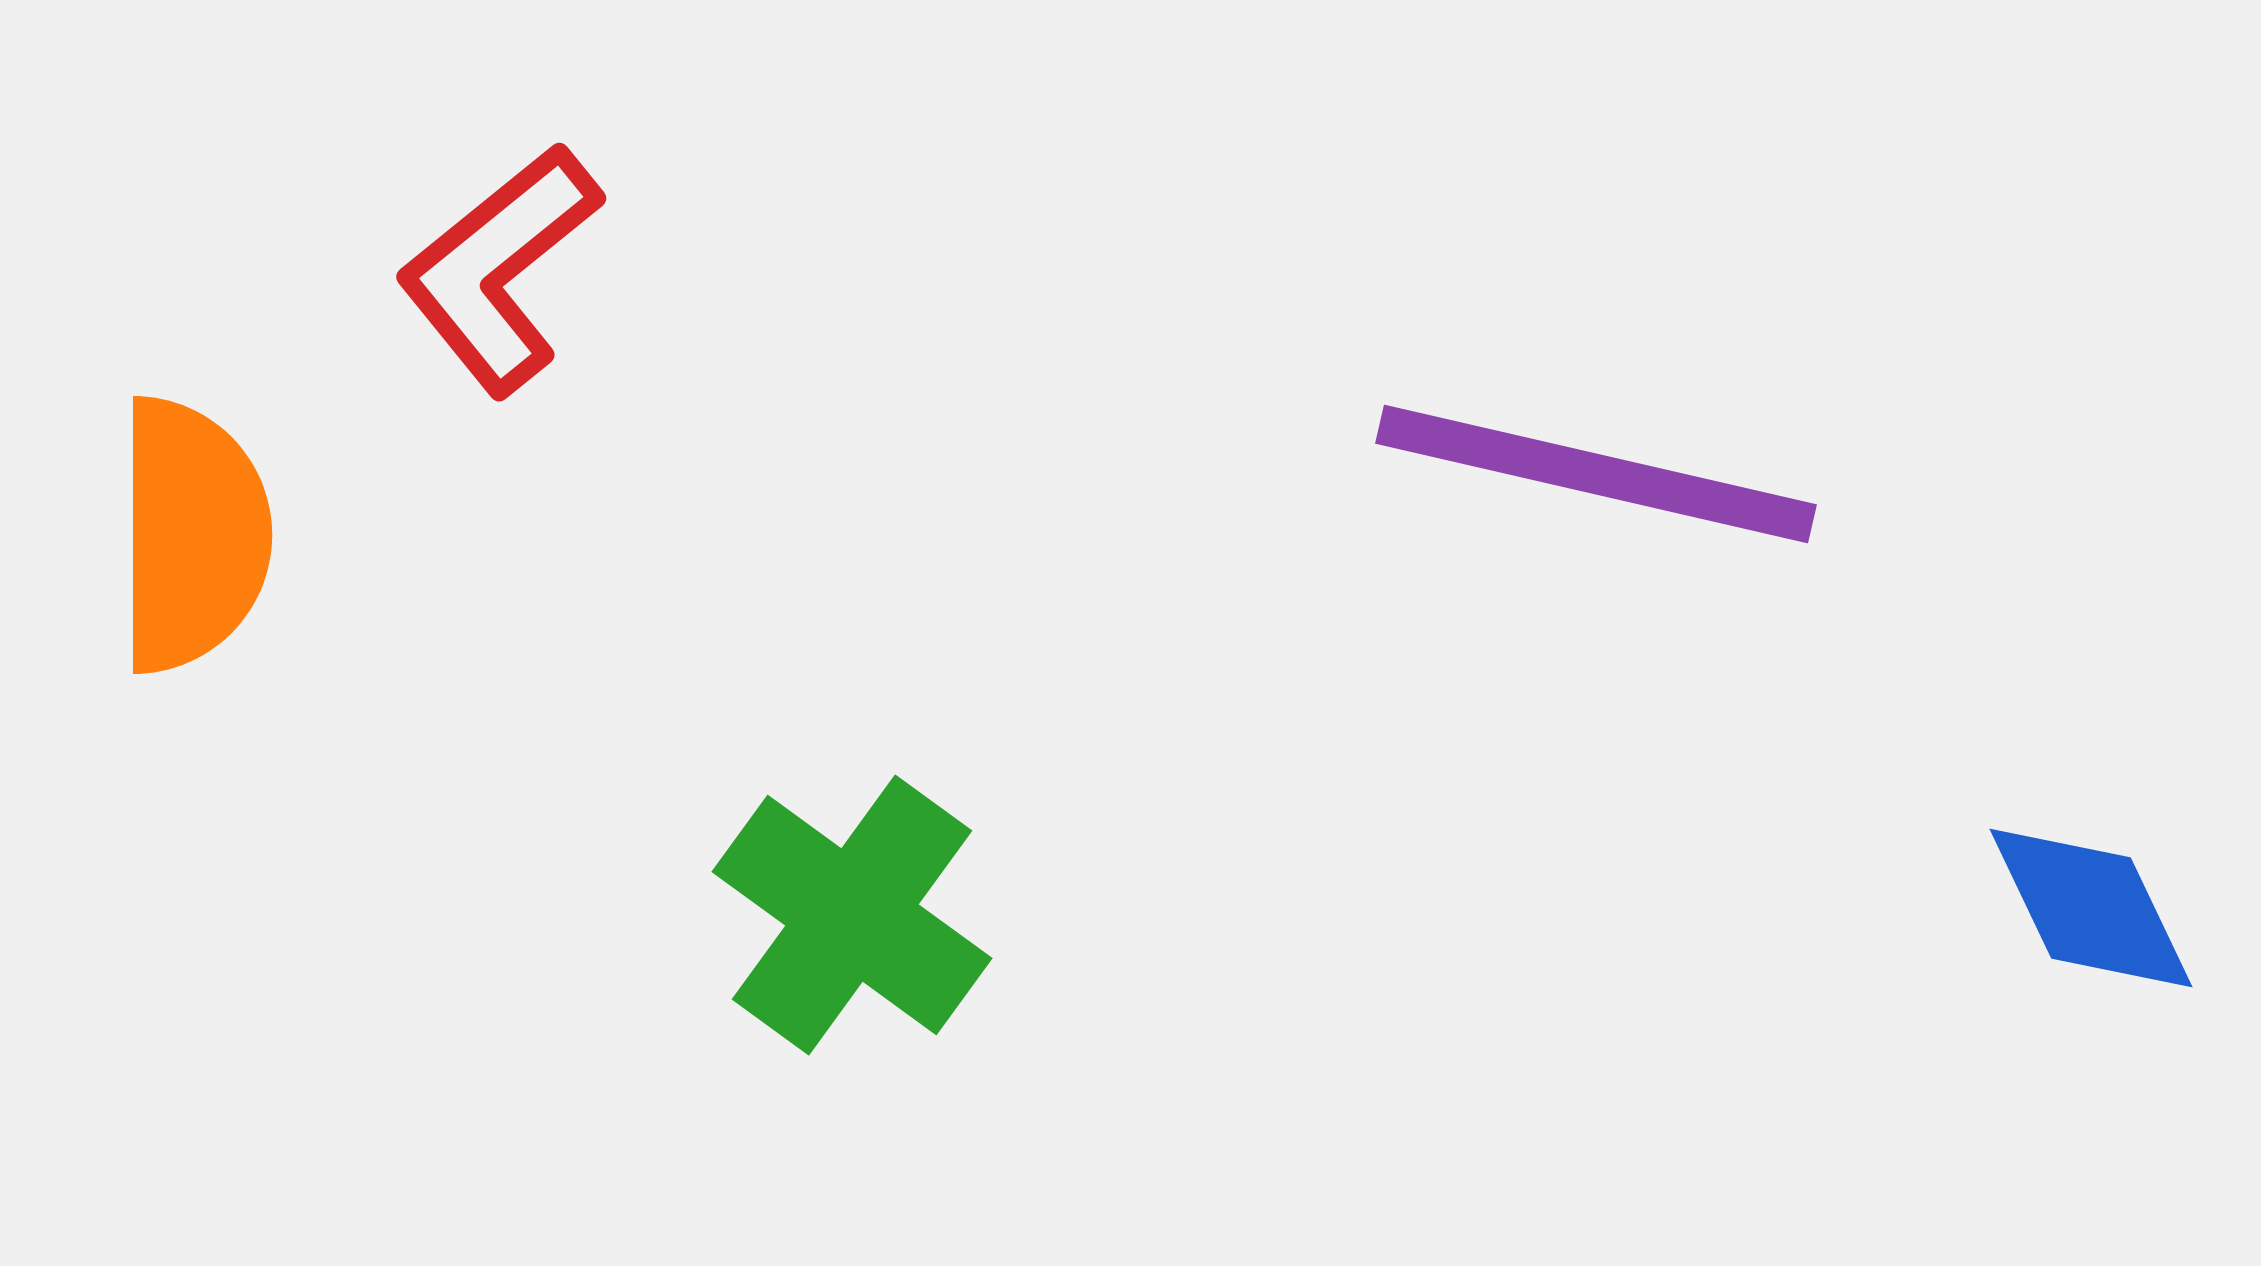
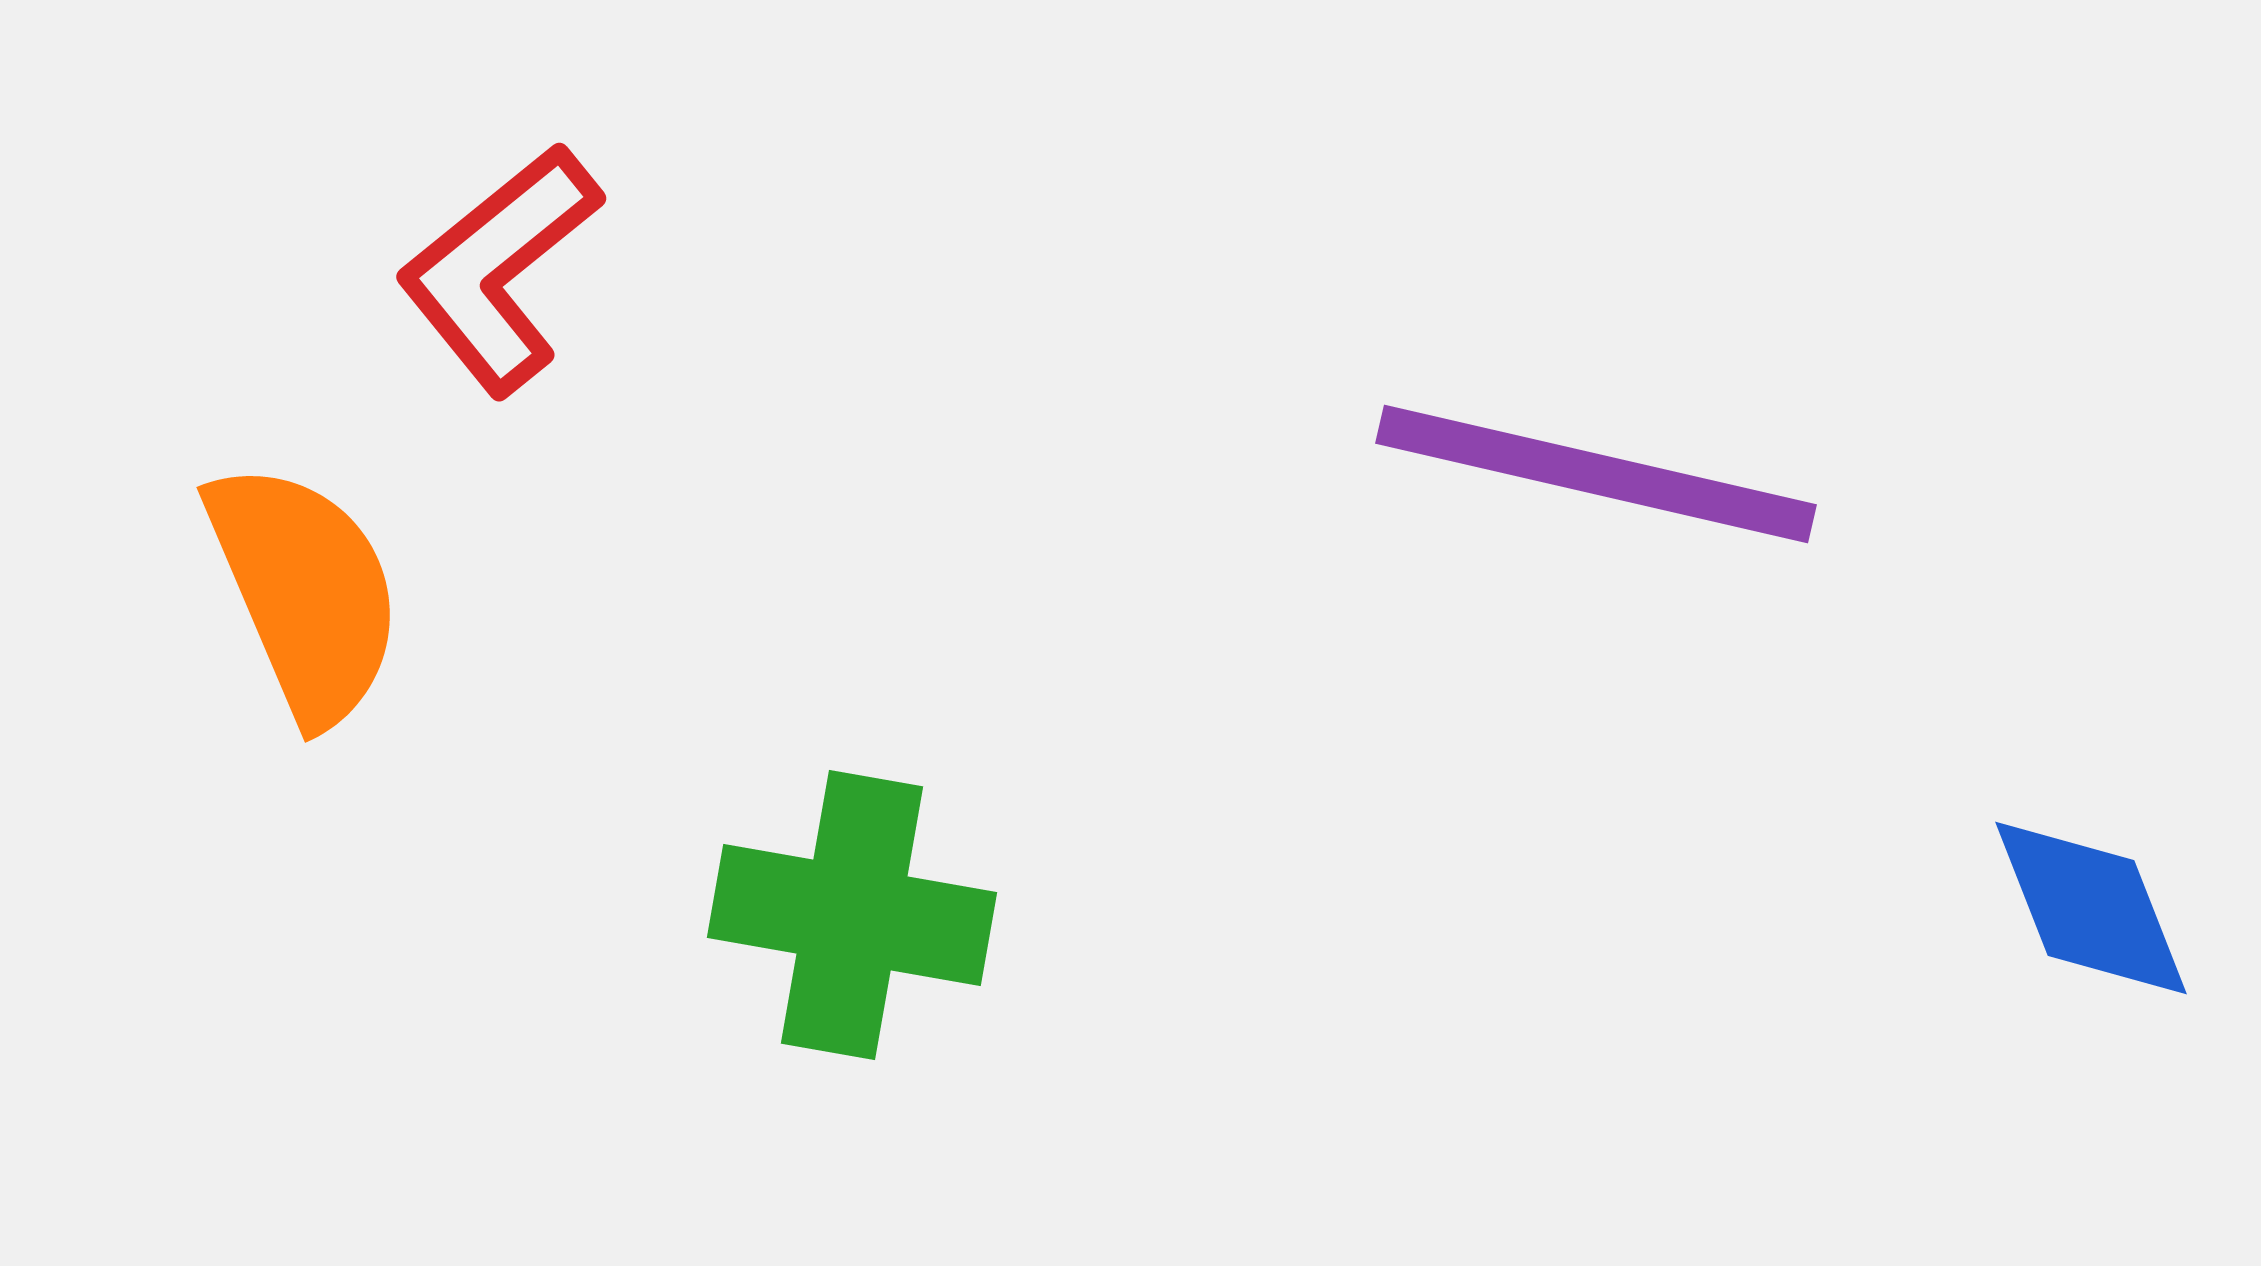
orange semicircle: moved 113 px right, 57 px down; rotated 23 degrees counterclockwise
blue diamond: rotated 4 degrees clockwise
green cross: rotated 26 degrees counterclockwise
